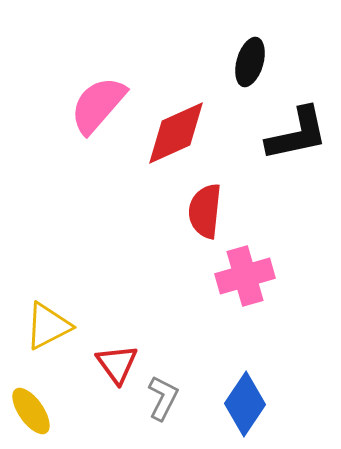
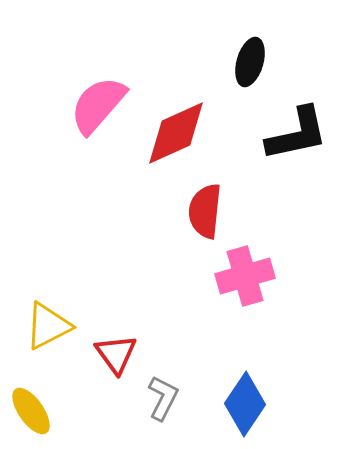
red triangle: moved 1 px left, 10 px up
